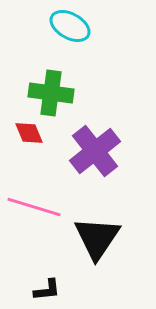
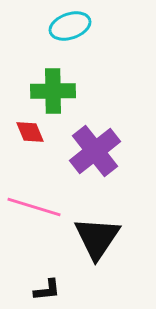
cyan ellipse: rotated 48 degrees counterclockwise
green cross: moved 2 px right, 2 px up; rotated 9 degrees counterclockwise
red diamond: moved 1 px right, 1 px up
